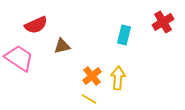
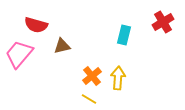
red semicircle: rotated 40 degrees clockwise
pink trapezoid: moved 4 px up; rotated 84 degrees counterclockwise
